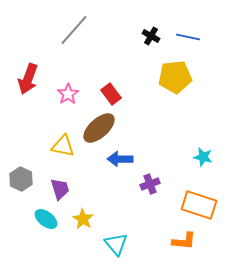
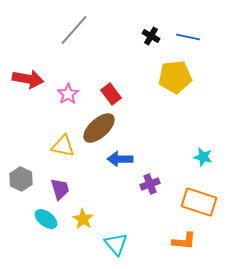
red arrow: rotated 100 degrees counterclockwise
orange rectangle: moved 3 px up
